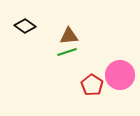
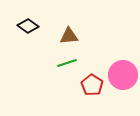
black diamond: moved 3 px right
green line: moved 11 px down
pink circle: moved 3 px right
